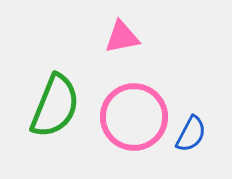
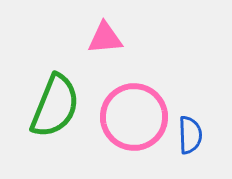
pink triangle: moved 17 px left, 1 px down; rotated 6 degrees clockwise
blue semicircle: moved 1 px left, 1 px down; rotated 30 degrees counterclockwise
